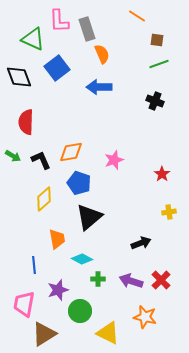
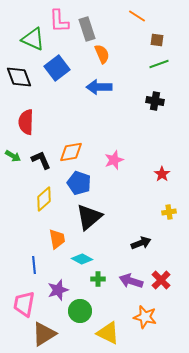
black cross: rotated 12 degrees counterclockwise
